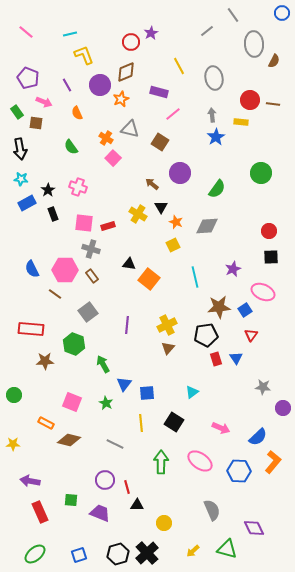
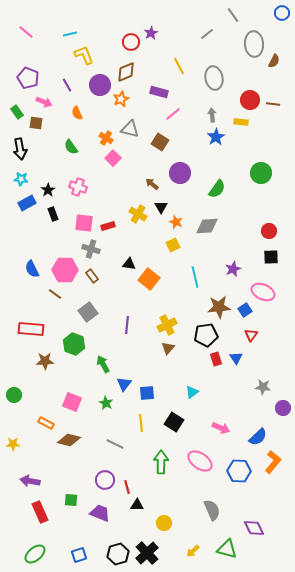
gray line at (207, 31): moved 3 px down
